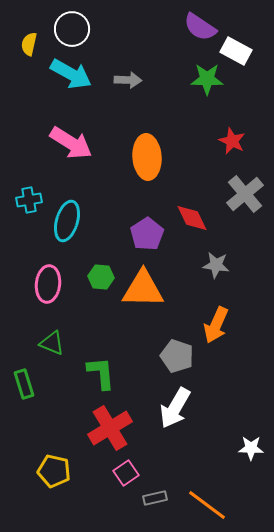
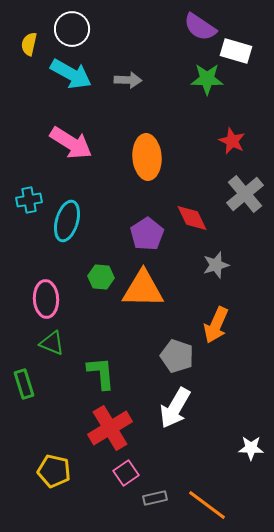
white rectangle: rotated 12 degrees counterclockwise
gray star: rotated 24 degrees counterclockwise
pink ellipse: moved 2 px left, 15 px down; rotated 9 degrees counterclockwise
